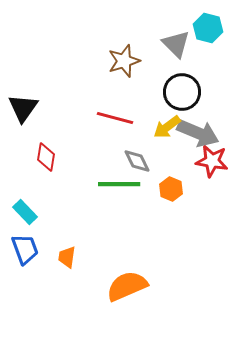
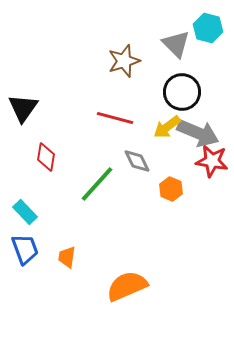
green line: moved 22 px left; rotated 48 degrees counterclockwise
